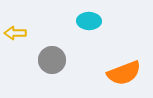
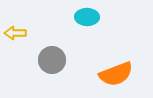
cyan ellipse: moved 2 px left, 4 px up
orange semicircle: moved 8 px left, 1 px down
